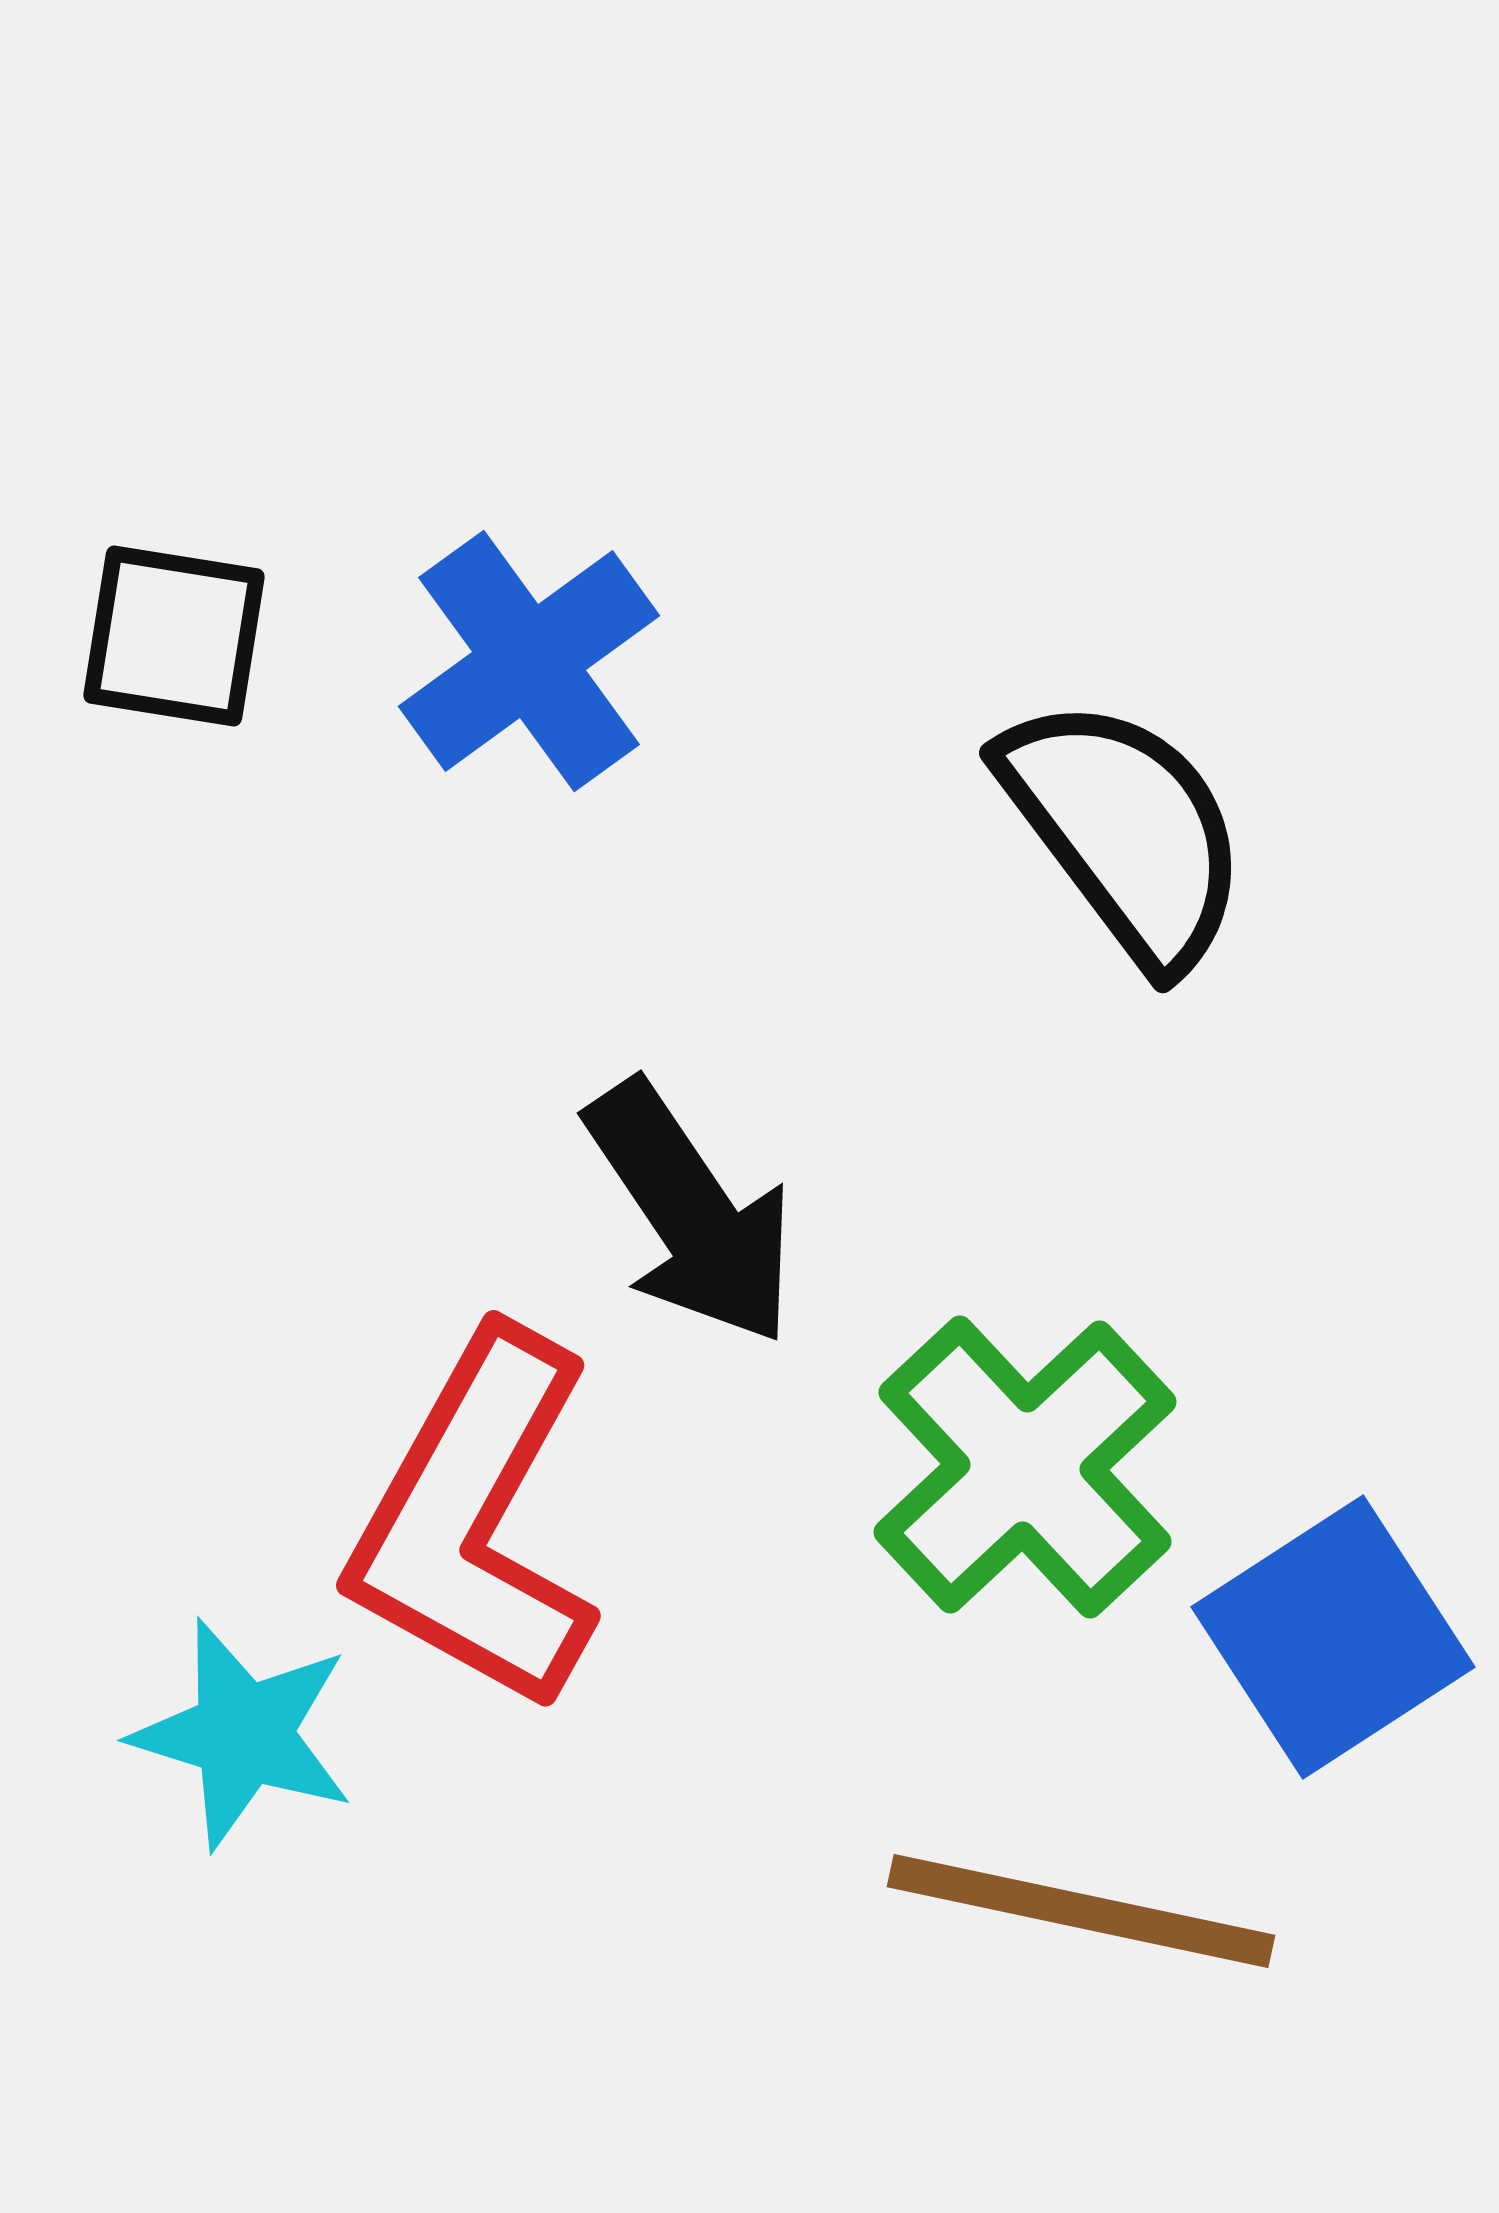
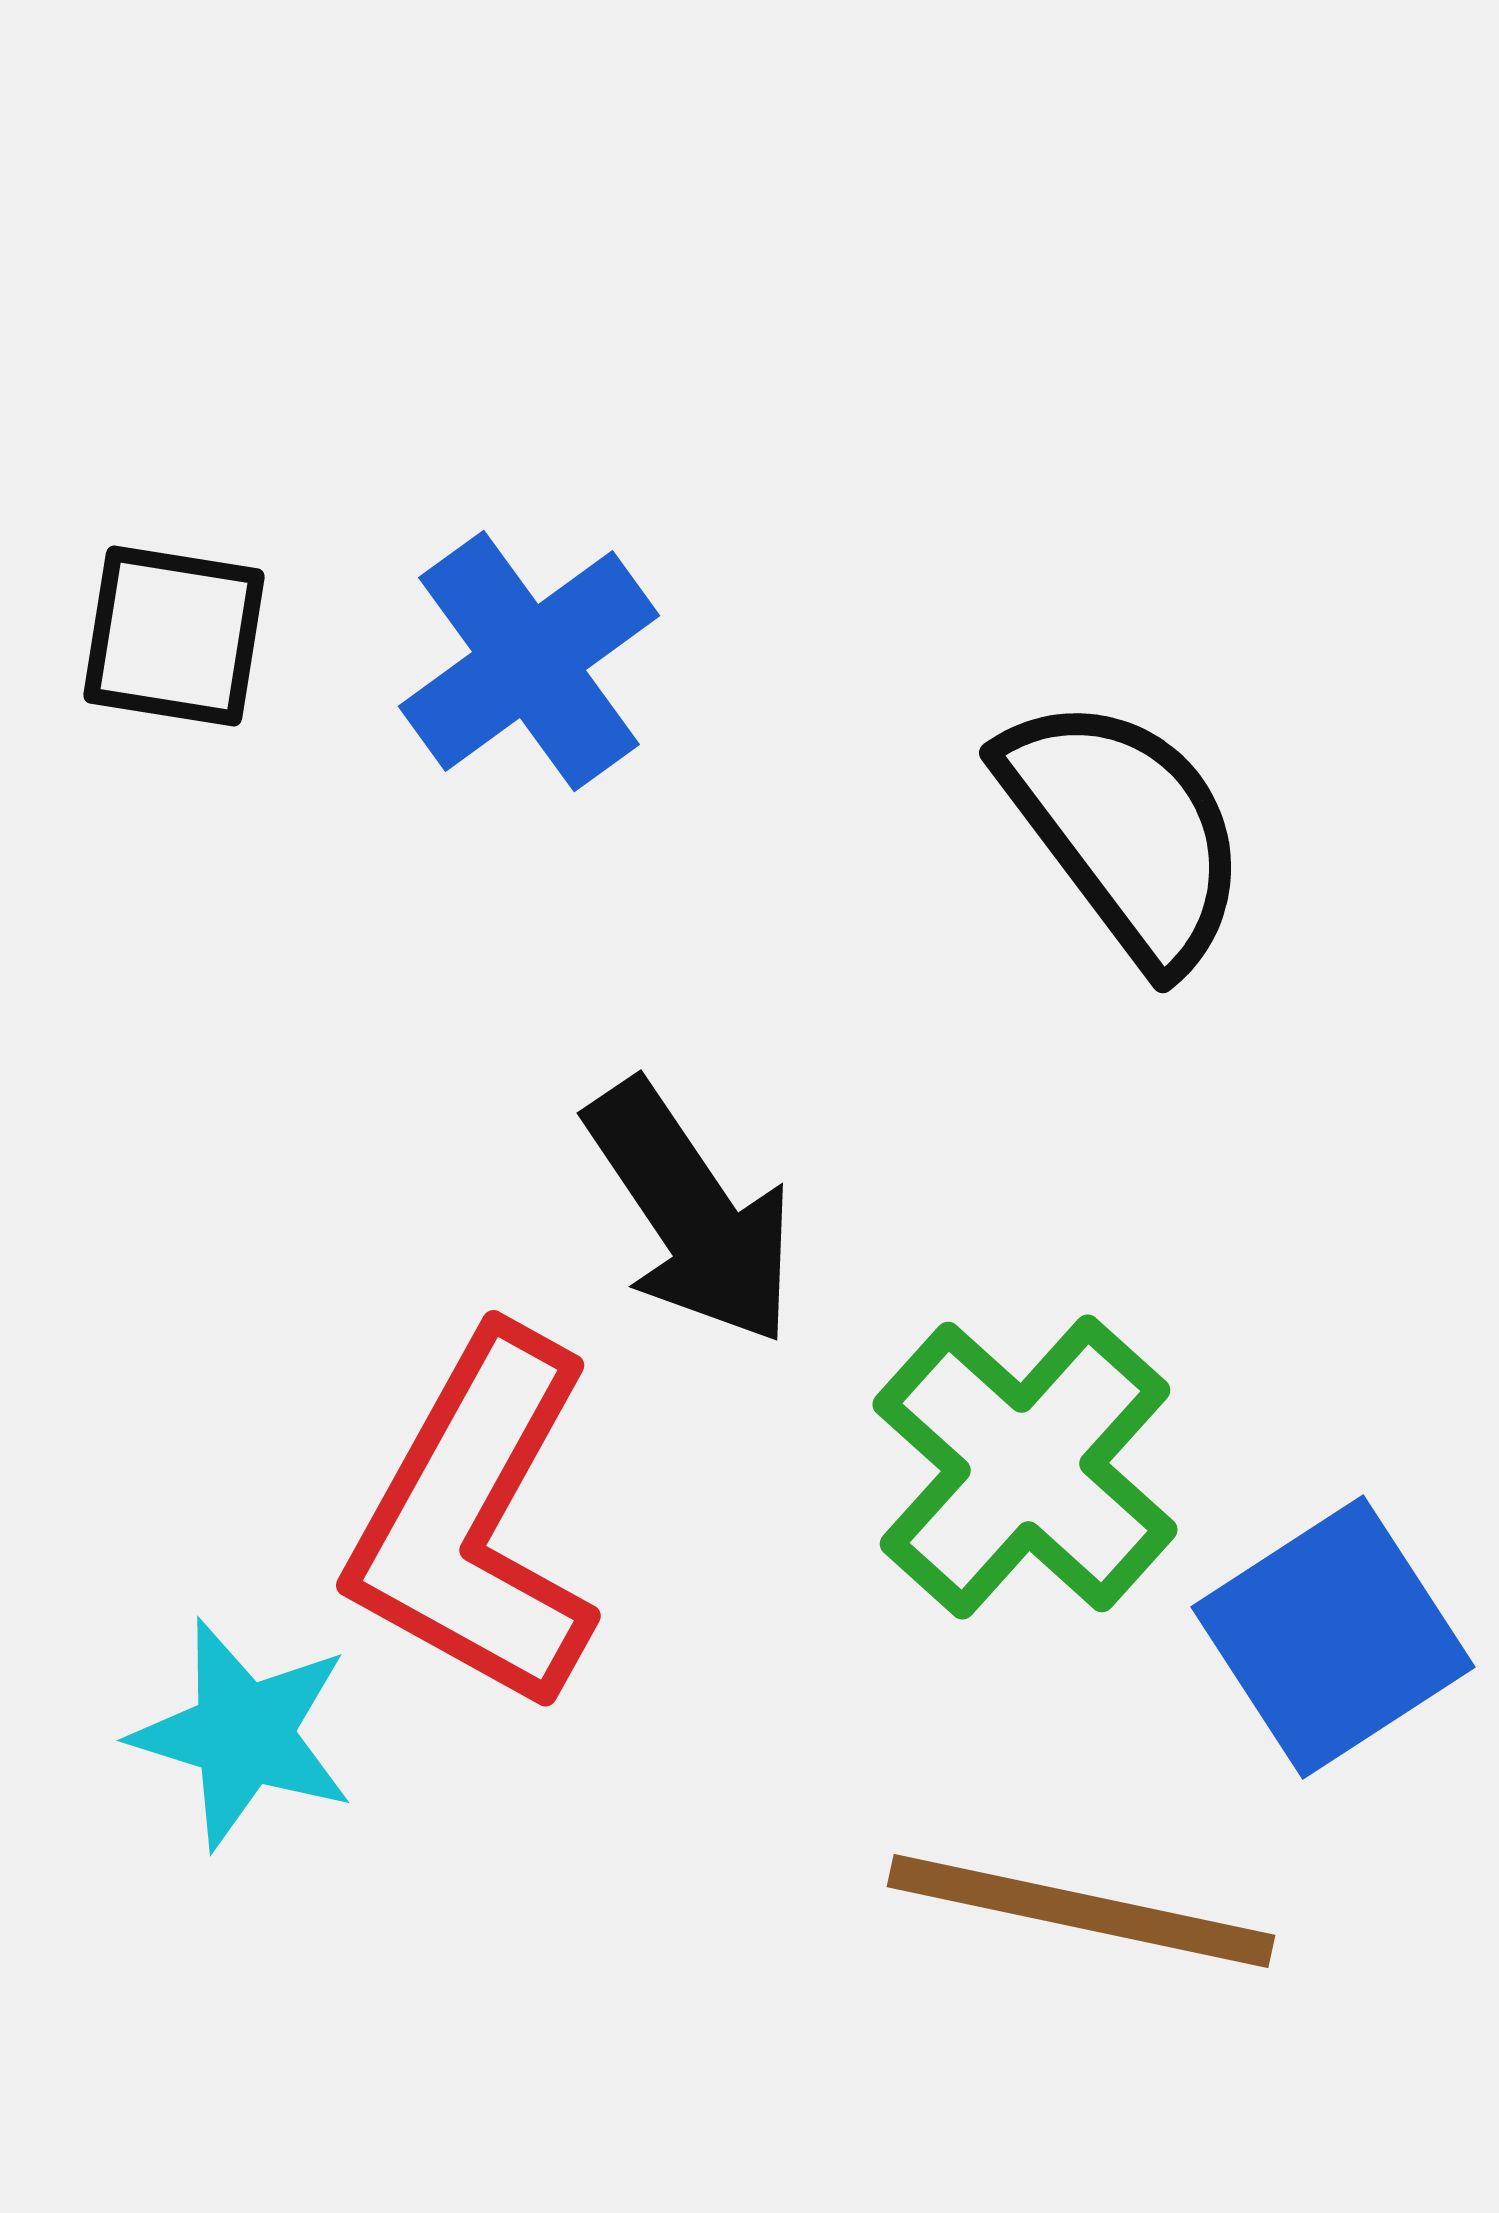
green cross: rotated 5 degrees counterclockwise
